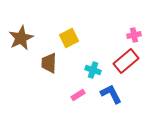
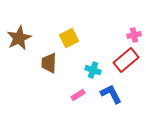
brown star: moved 2 px left
red rectangle: moved 1 px up
